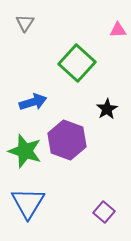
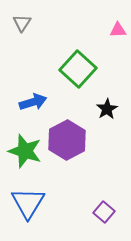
gray triangle: moved 3 px left
green square: moved 1 px right, 6 px down
purple hexagon: rotated 12 degrees clockwise
